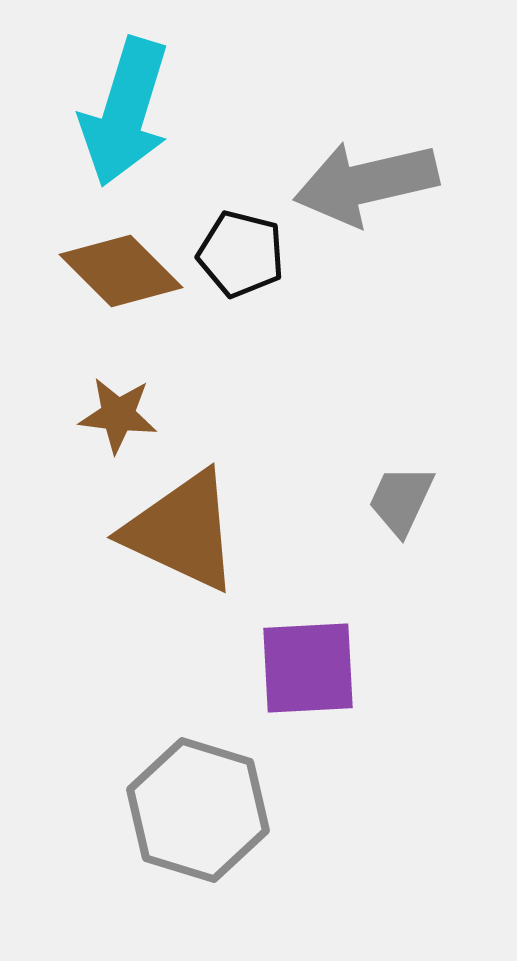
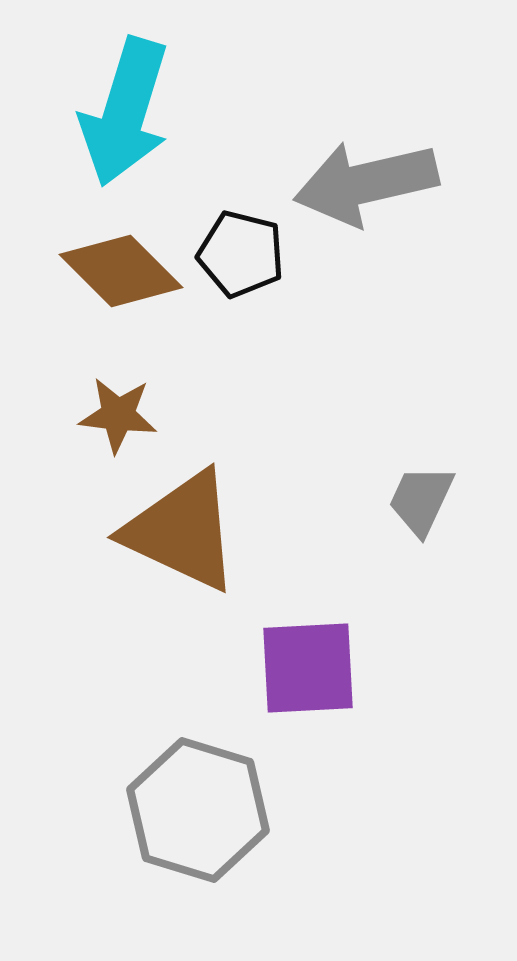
gray trapezoid: moved 20 px right
